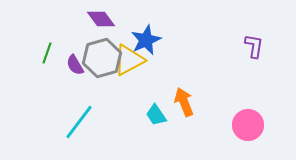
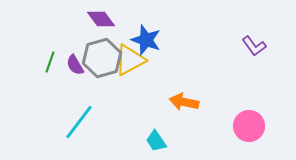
blue star: rotated 28 degrees counterclockwise
purple L-shape: rotated 135 degrees clockwise
green line: moved 3 px right, 9 px down
yellow triangle: moved 1 px right
orange arrow: rotated 56 degrees counterclockwise
cyan trapezoid: moved 26 px down
pink circle: moved 1 px right, 1 px down
